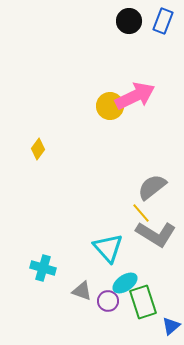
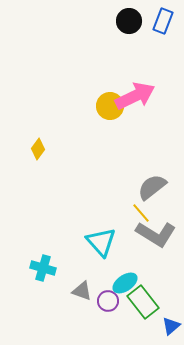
cyan triangle: moved 7 px left, 6 px up
green rectangle: rotated 20 degrees counterclockwise
